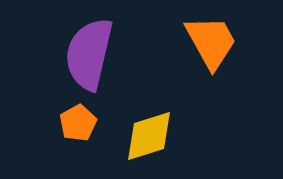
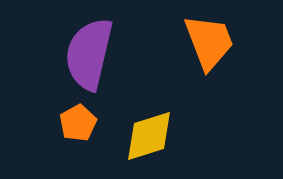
orange trapezoid: moved 2 px left; rotated 8 degrees clockwise
